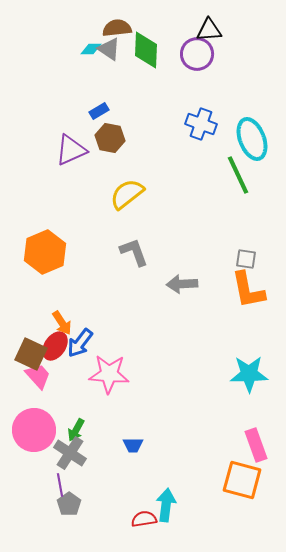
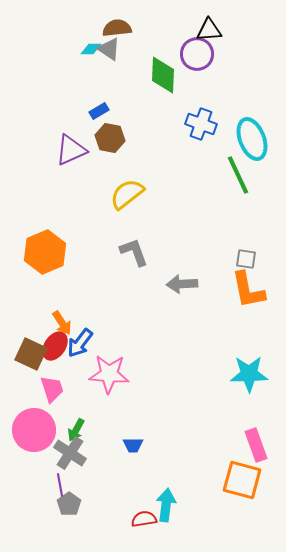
green diamond: moved 17 px right, 25 px down
pink trapezoid: moved 14 px right, 13 px down; rotated 24 degrees clockwise
